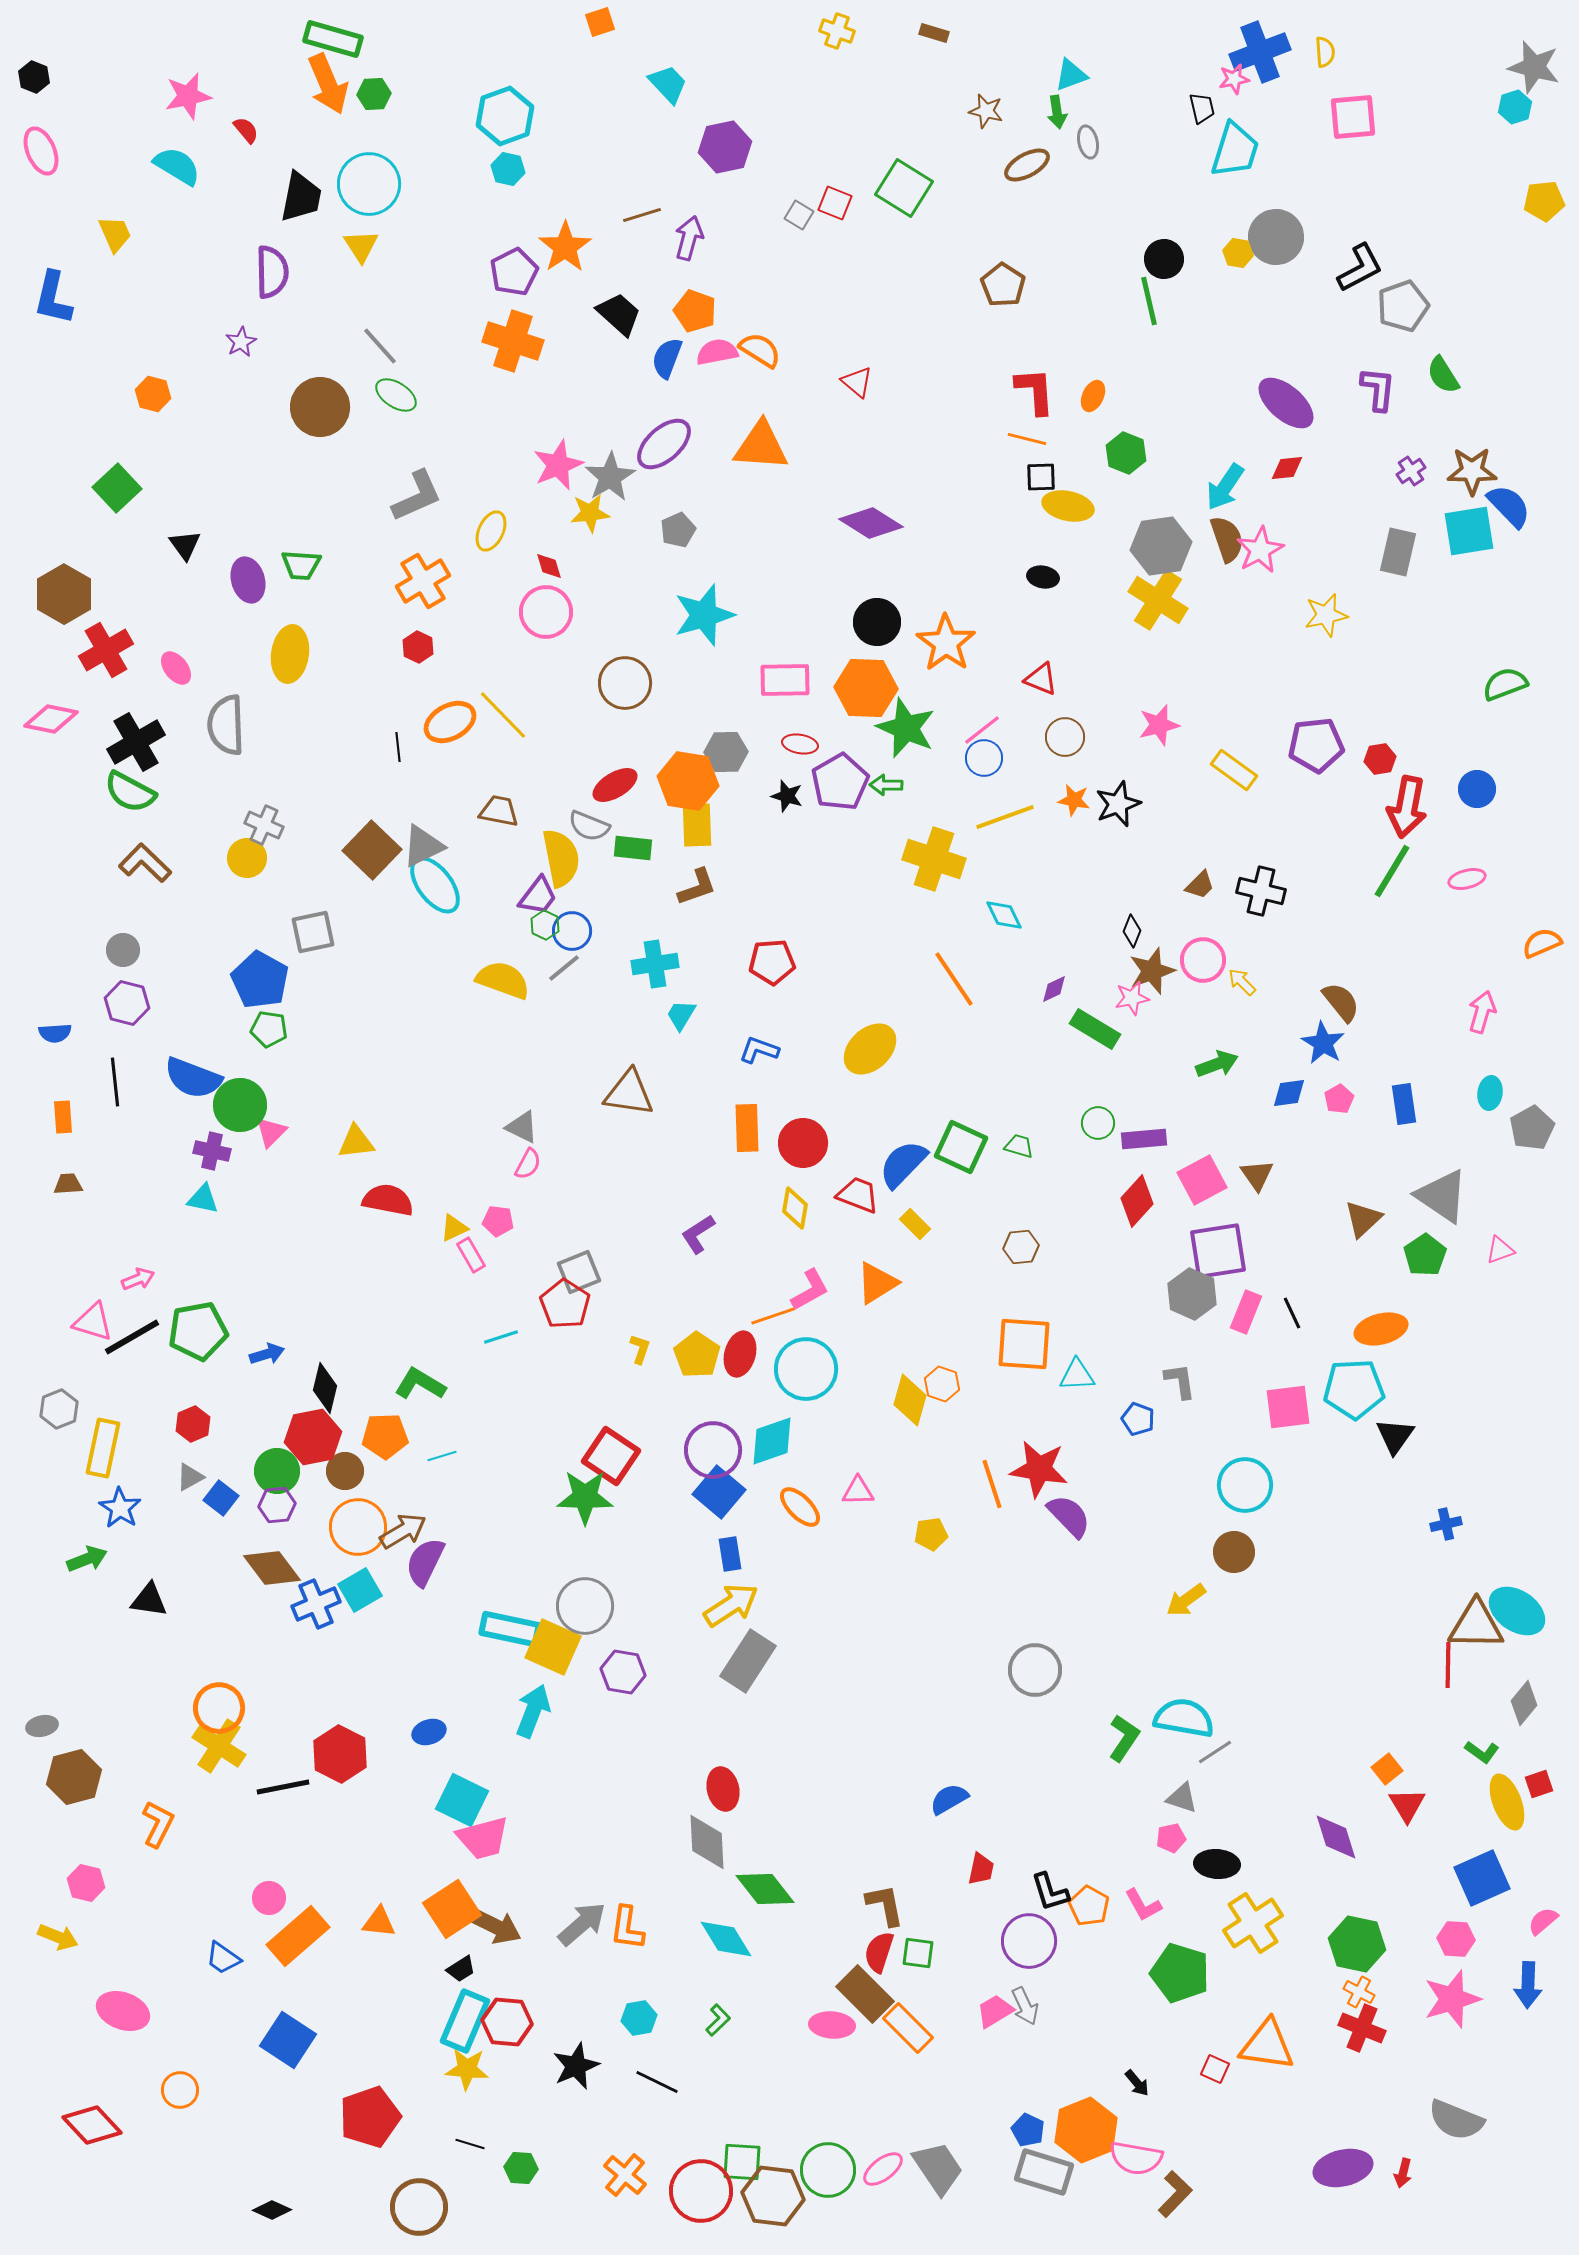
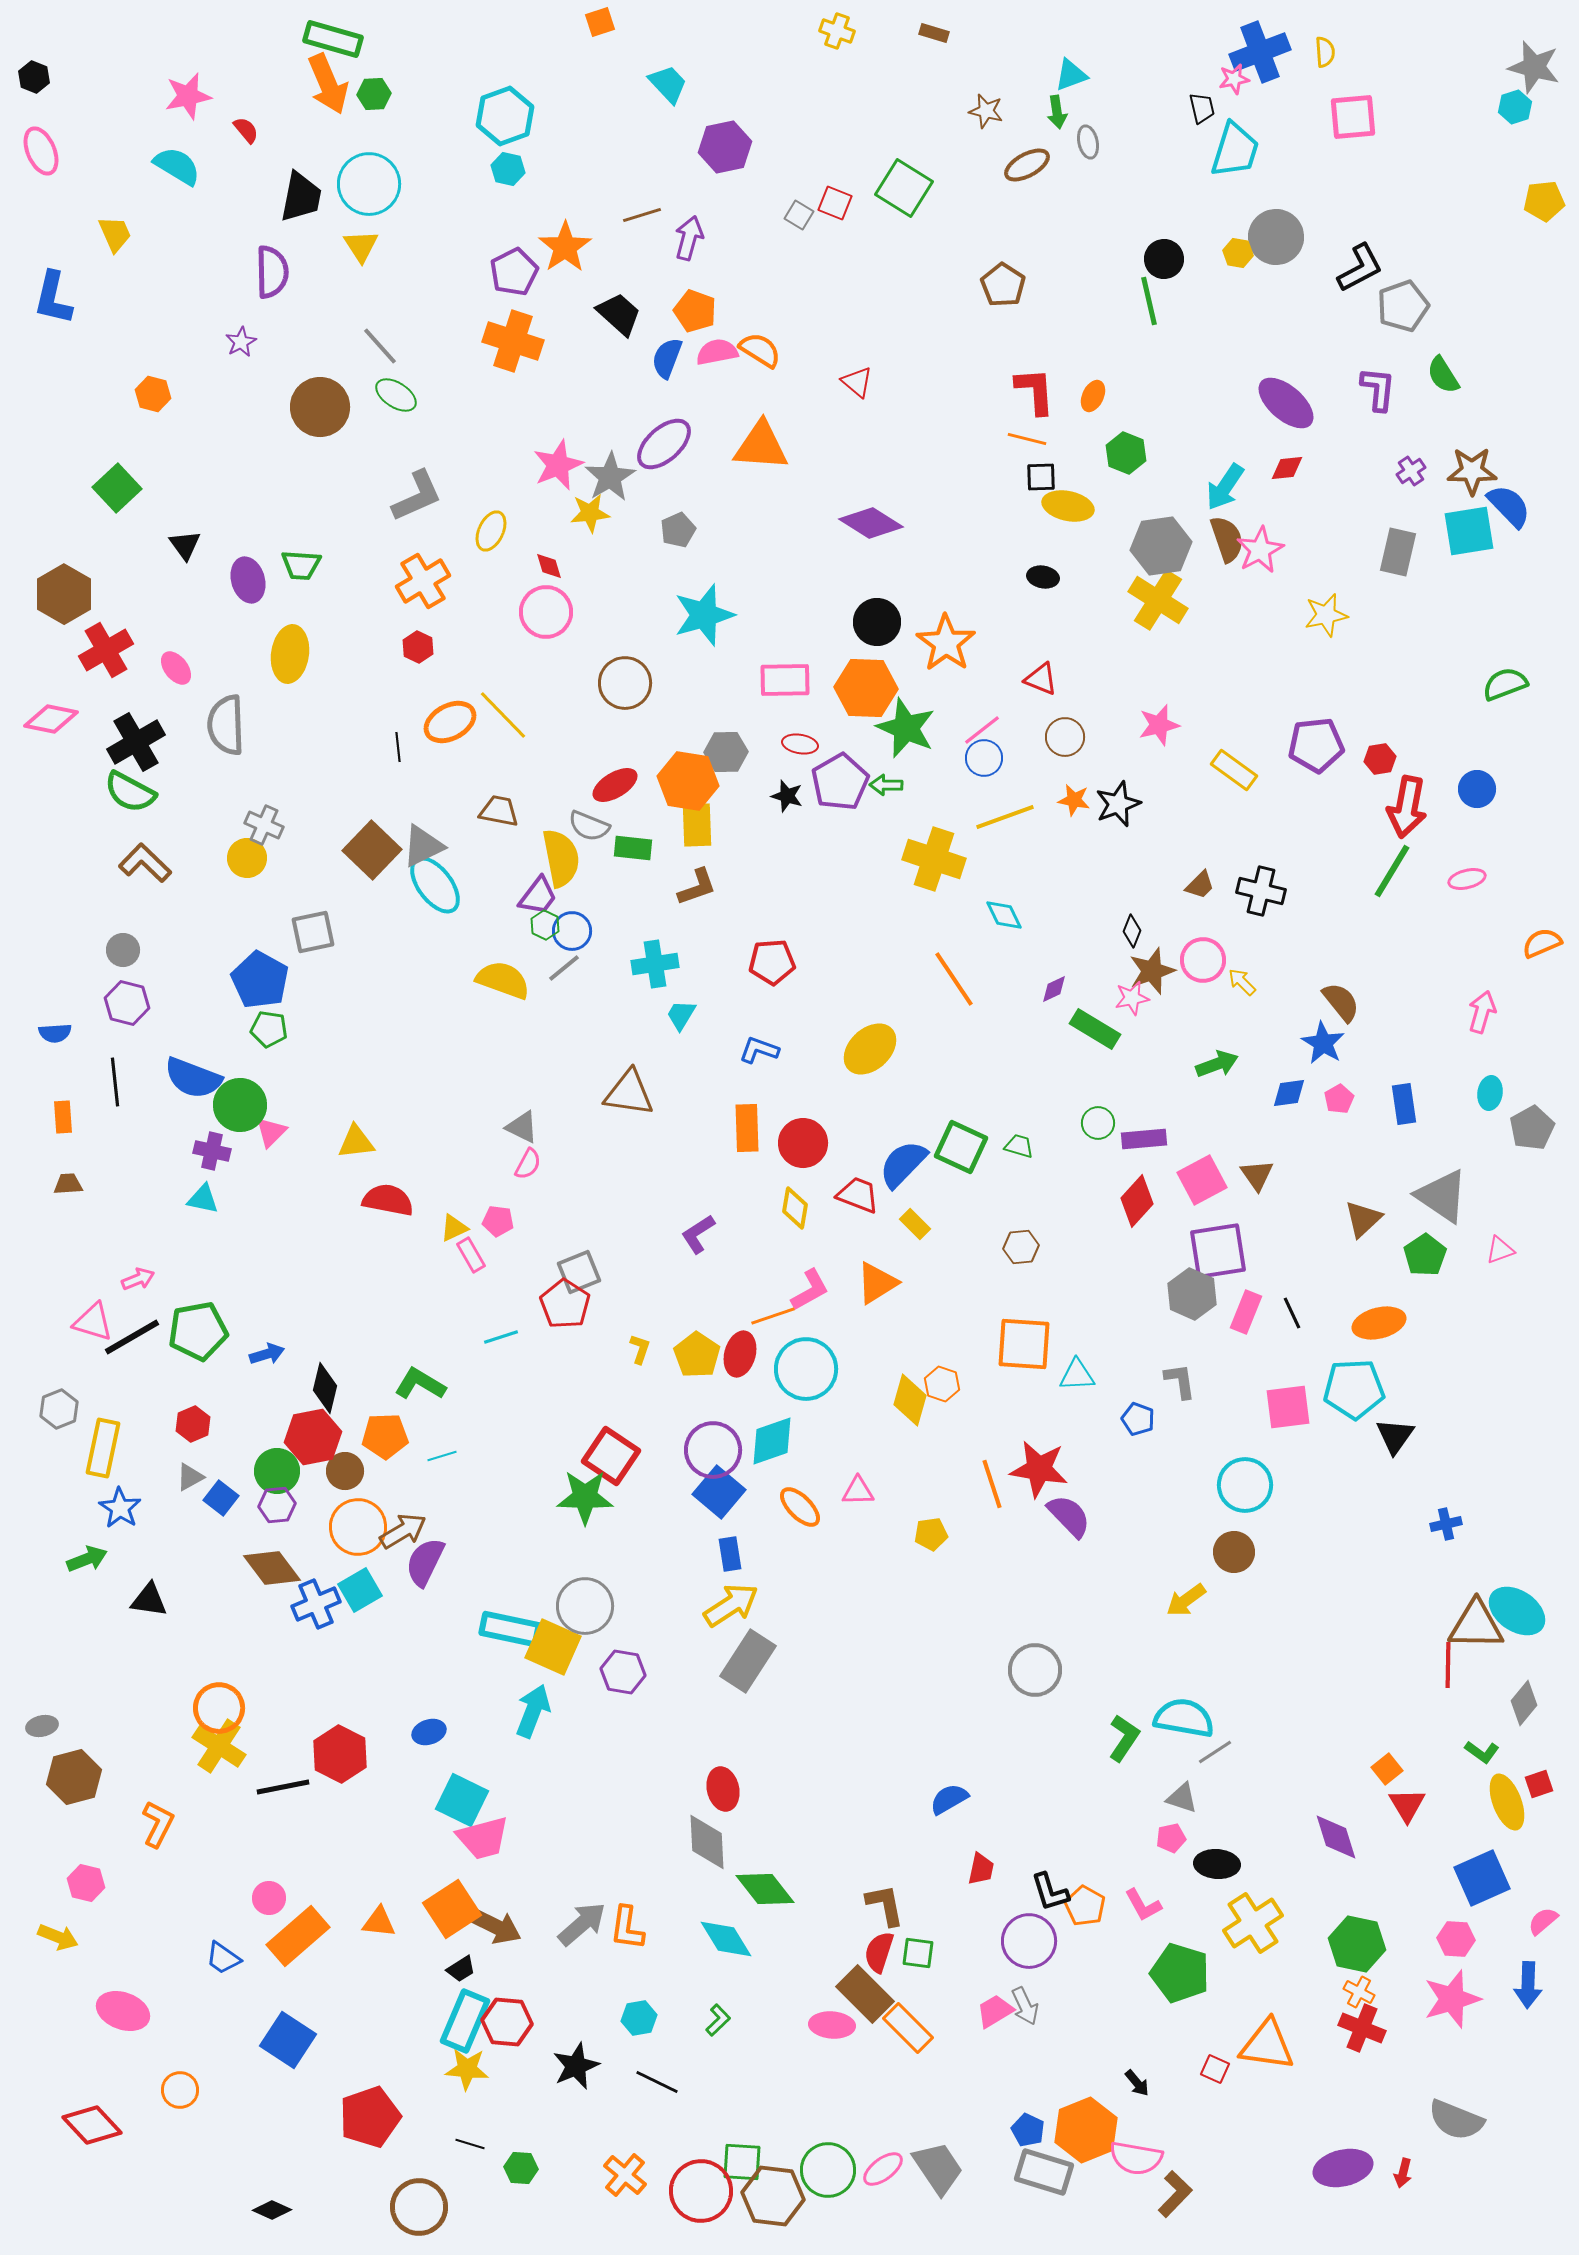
orange ellipse at (1381, 1329): moved 2 px left, 6 px up
orange pentagon at (1089, 1906): moved 4 px left
